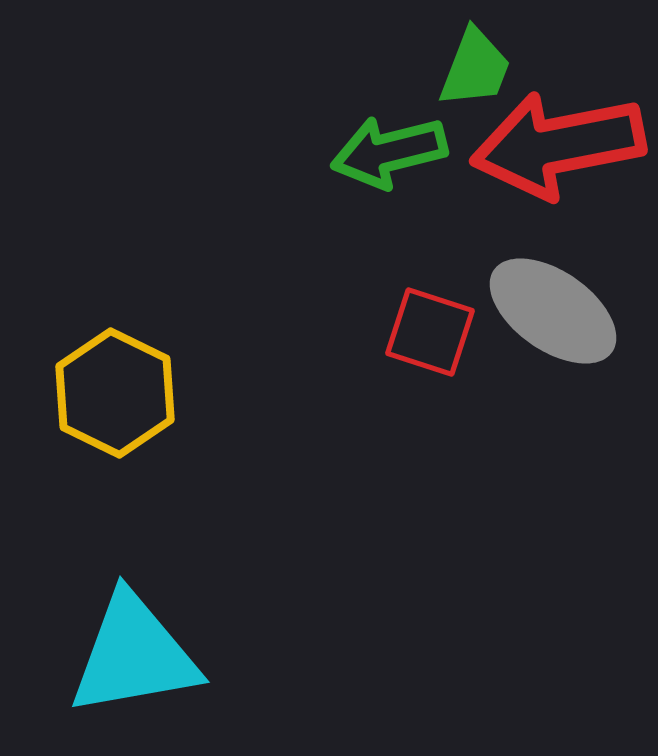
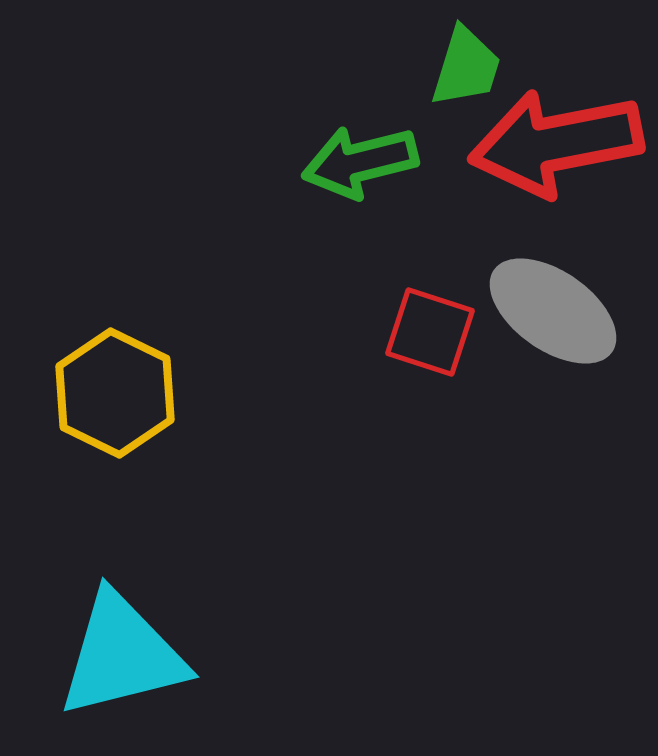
green trapezoid: moved 9 px left, 1 px up; rotated 4 degrees counterclockwise
red arrow: moved 2 px left, 2 px up
green arrow: moved 29 px left, 10 px down
cyan triangle: moved 12 px left; rotated 4 degrees counterclockwise
